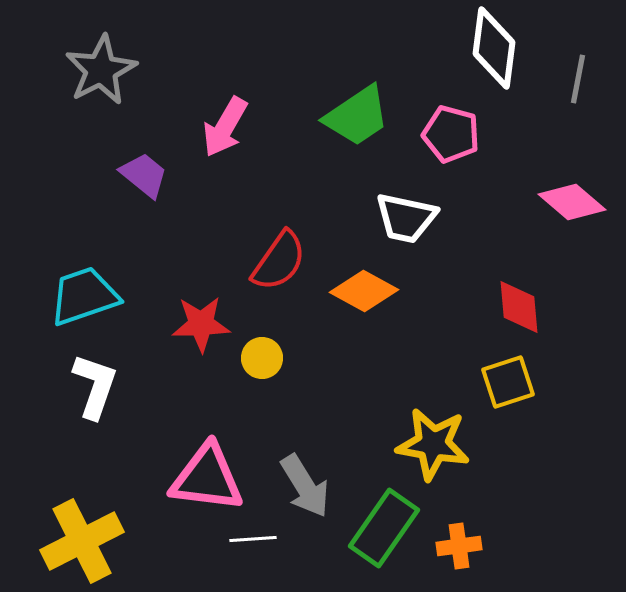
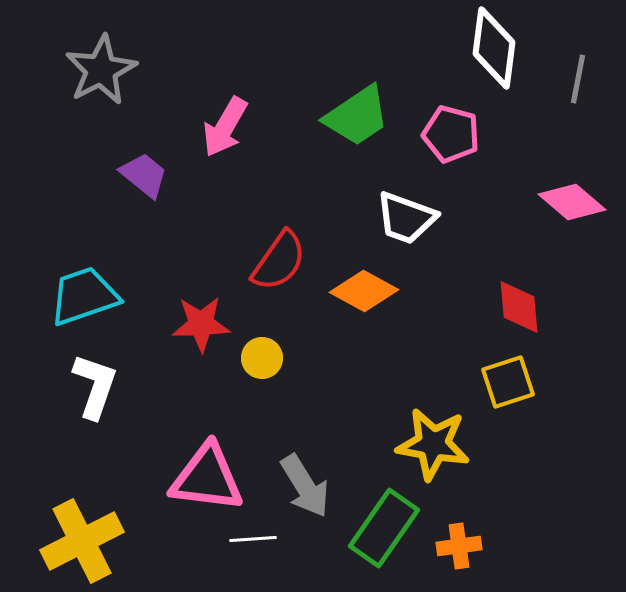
white trapezoid: rotated 8 degrees clockwise
